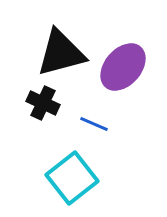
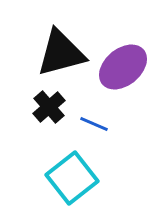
purple ellipse: rotated 9 degrees clockwise
black cross: moved 6 px right, 4 px down; rotated 24 degrees clockwise
